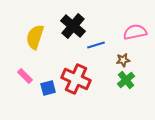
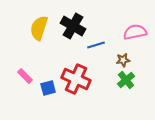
black cross: rotated 10 degrees counterclockwise
yellow semicircle: moved 4 px right, 9 px up
